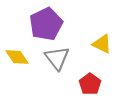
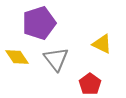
purple pentagon: moved 7 px left, 1 px up; rotated 8 degrees clockwise
gray triangle: moved 1 px left, 1 px down
